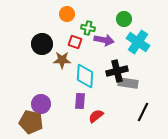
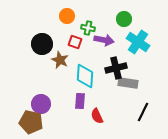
orange circle: moved 2 px down
brown star: moved 2 px left; rotated 24 degrees clockwise
black cross: moved 1 px left, 3 px up
red semicircle: moved 1 px right; rotated 77 degrees counterclockwise
